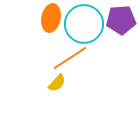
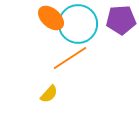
orange ellipse: rotated 60 degrees counterclockwise
cyan circle: moved 6 px left
yellow semicircle: moved 8 px left, 11 px down
